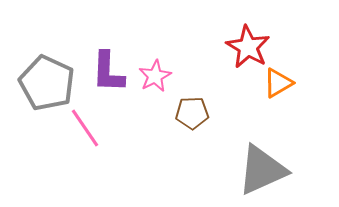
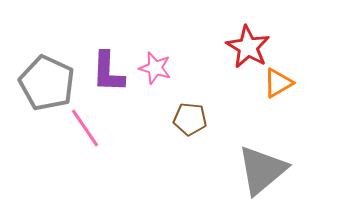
pink star: moved 8 px up; rotated 28 degrees counterclockwise
brown pentagon: moved 2 px left, 6 px down; rotated 8 degrees clockwise
gray triangle: rotated 16 degrees counterclockwise
